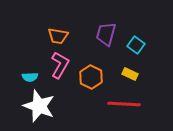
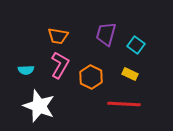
cyan semicircle: moved 4 px left, 7 px up
